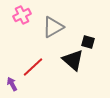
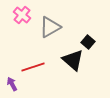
pink cross: rotated 24 degrees counterclockwise
gray triangle: moved 3 px left
black square: rotated 24 degrees clockwise
red line: rotated 25 degrees clockwise
